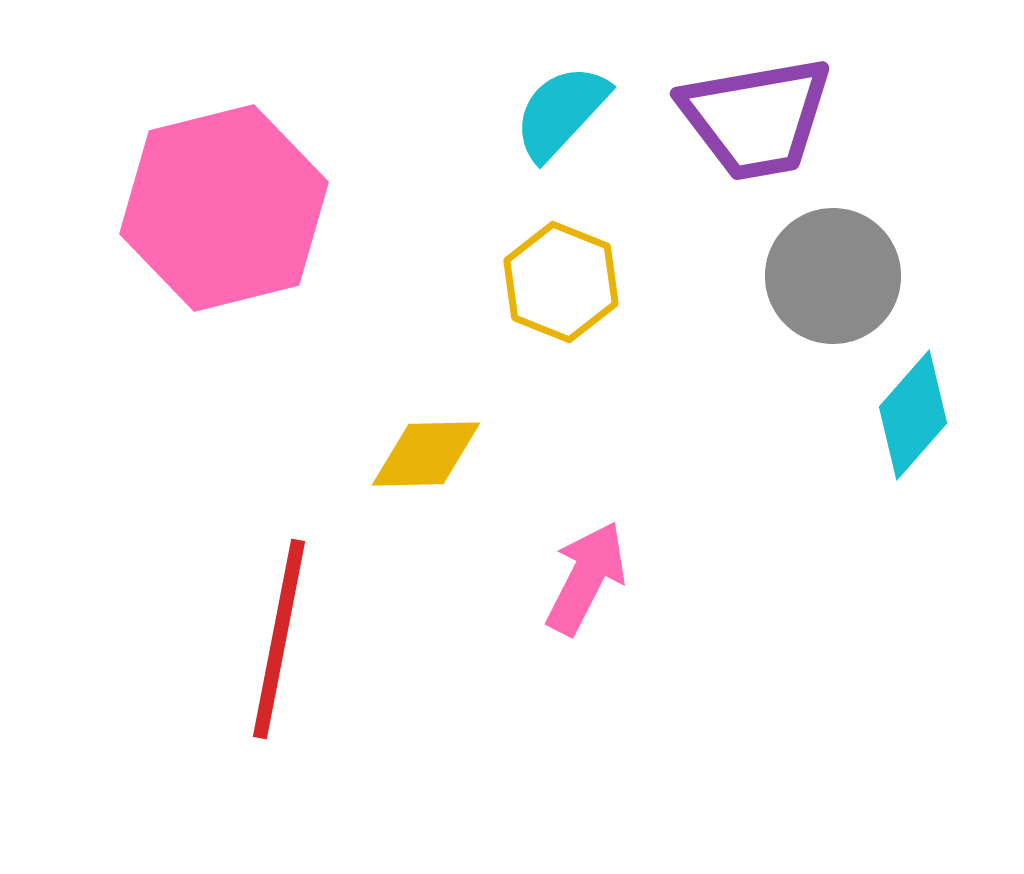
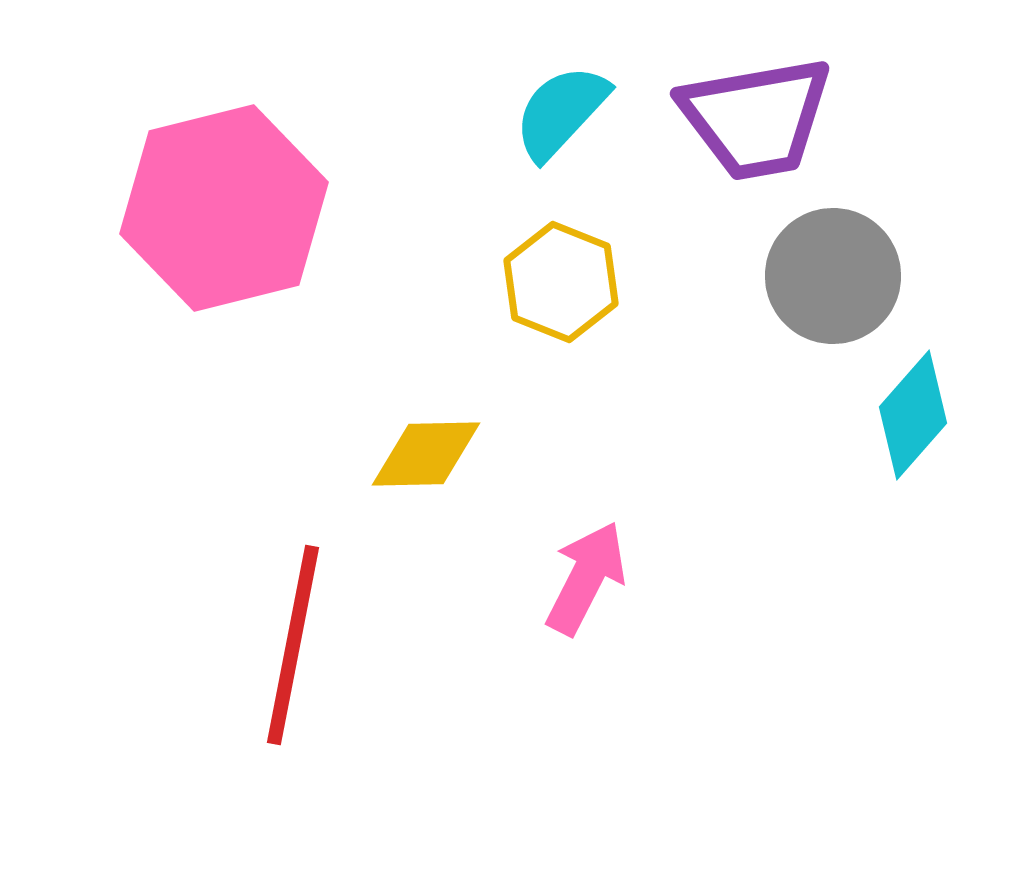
red line: moved 14 px right, 6 px down
